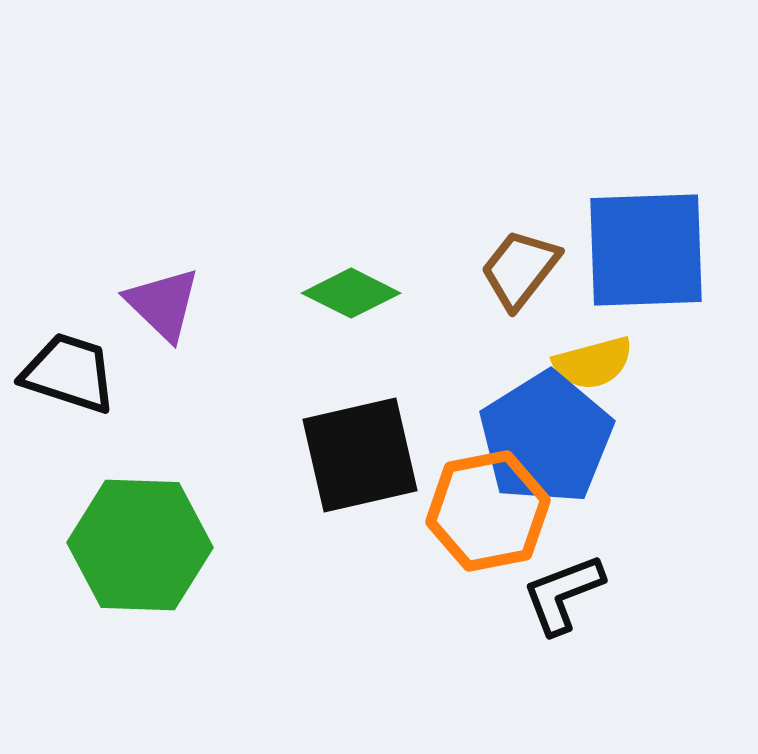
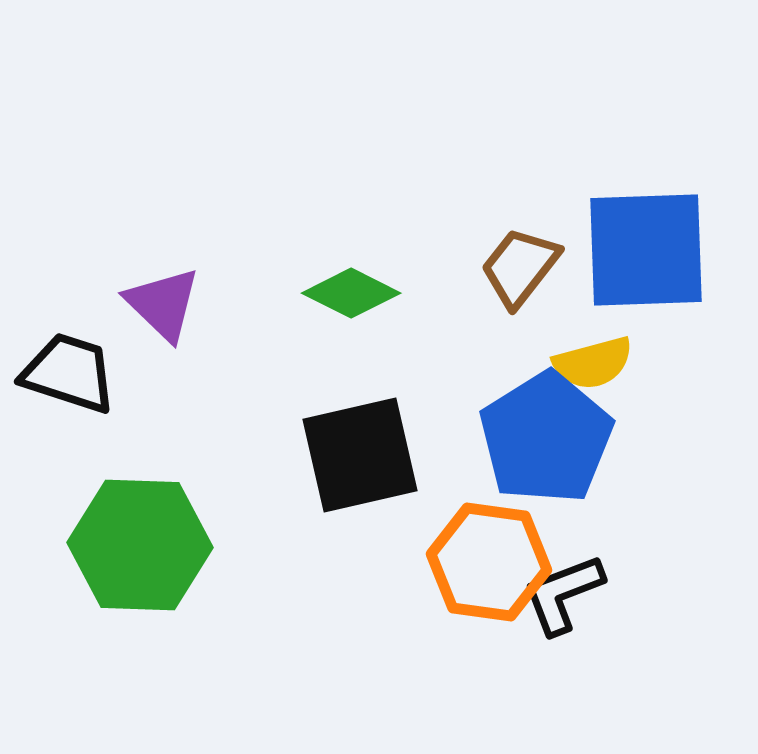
brown trapezoid: moved 2 px up
orange hexagon: moved 1 px right, 51 px down; rotated 19 degrees clockwise
